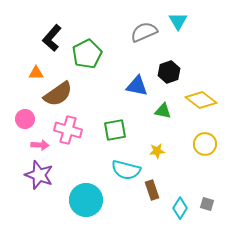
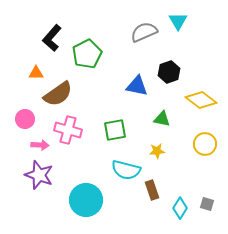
green triangle: moved 1 px left, 8 px down
